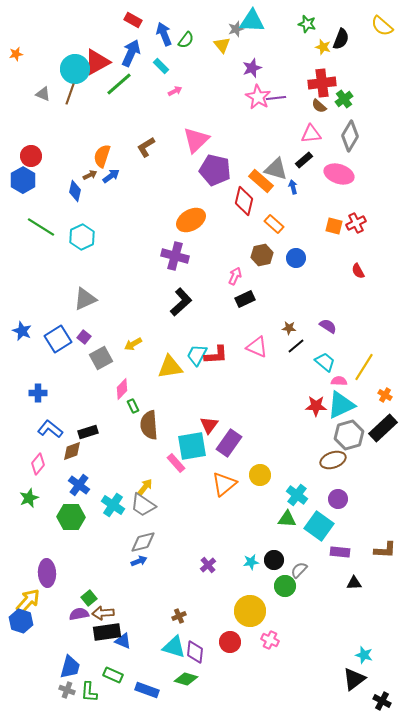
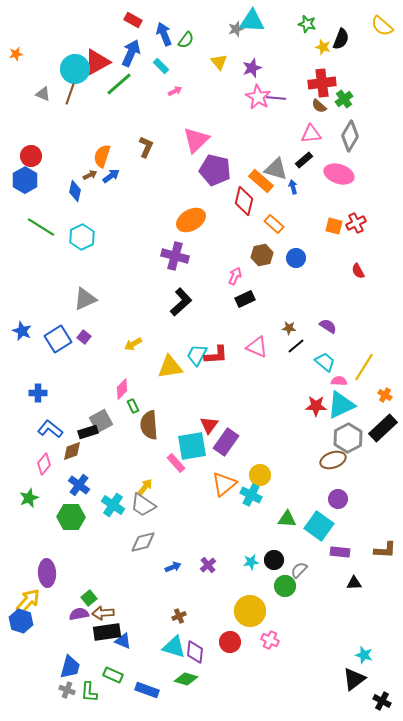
yellow triangle at (222, 45): moved 3 px left, 17 px down
purple line at (276, 98): rotated 12 degrees clockwise
brown L-shape at (146, 147): rotated 145 degrees clockwise
blue hexagon at (23, 180): moved 2 px right
gray square at (101, 358): moved 63 px down
gray hexagon at (349, 435): moved 1 px left, 3 px down; rotated 12 degrees counterclockwise
purple rectangle at (229, 443): moved 3 px left, 1 px up
pink diamond at (38, 464): moved 6 px right
cyan cross at (297, 495): moved 46 px left; rotated 10 degrees counterclockwise
blue arrow at (139, 561): moved 34 px right, 6 px down
